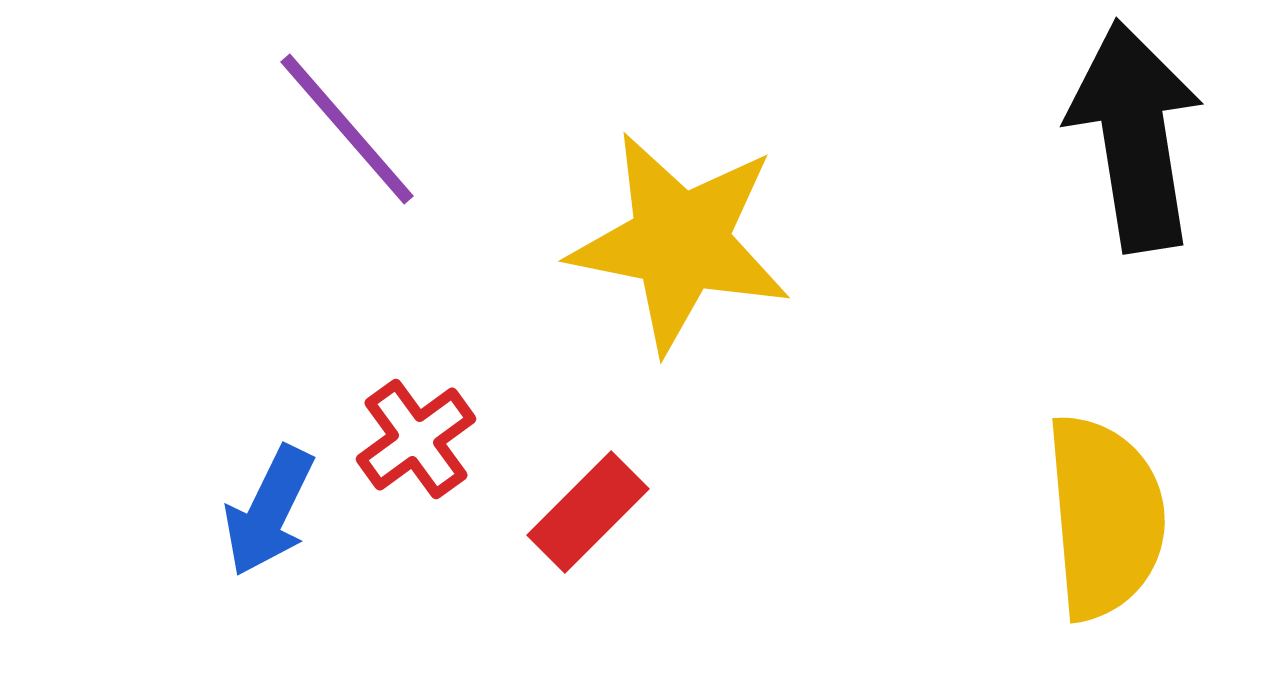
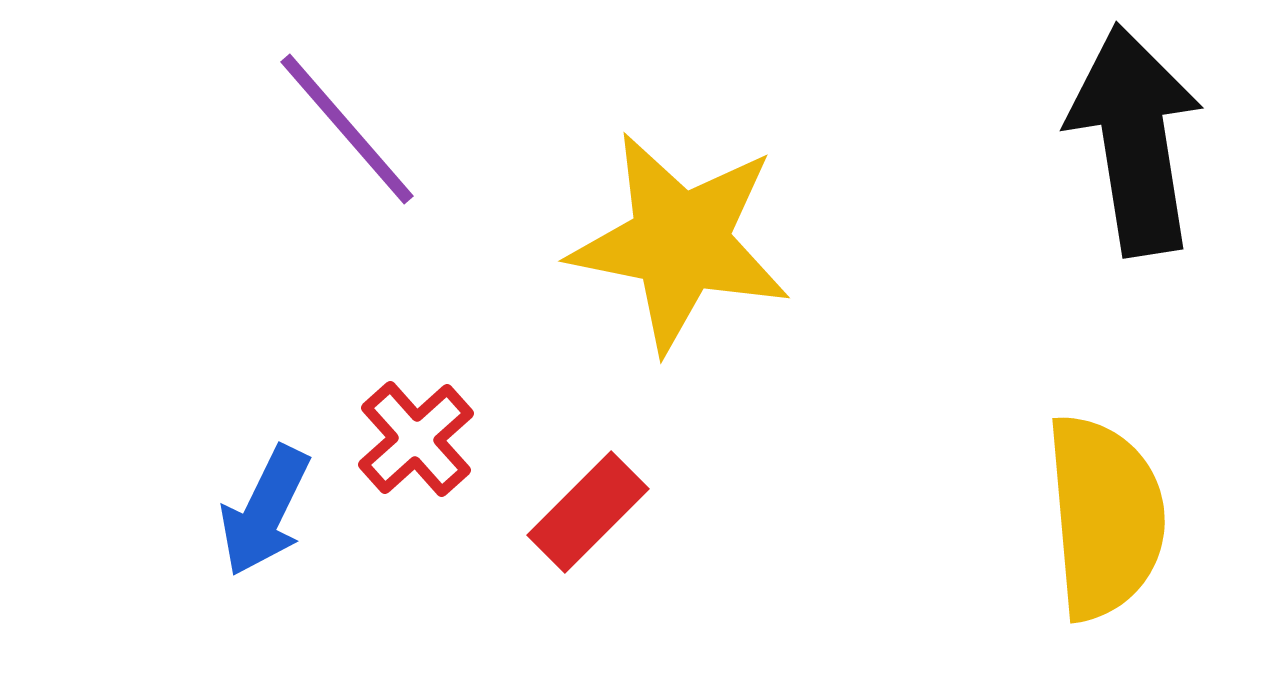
black arrow: moved 4 px down
red cross: rotated 6 degrees counterclockwise
blue arrow: moved 4 px left
